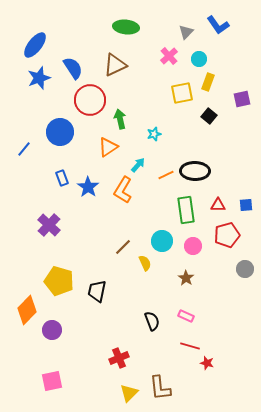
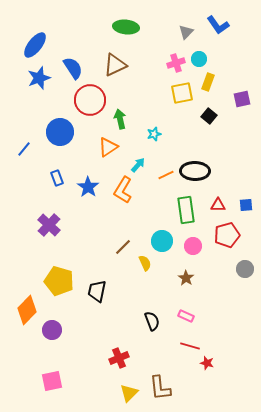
pink cross at (169, 56): moved 7 px right, 7 px down; rotated 24 degrees clockwise
blue rectangle at (62, 178): moved 5 px left
